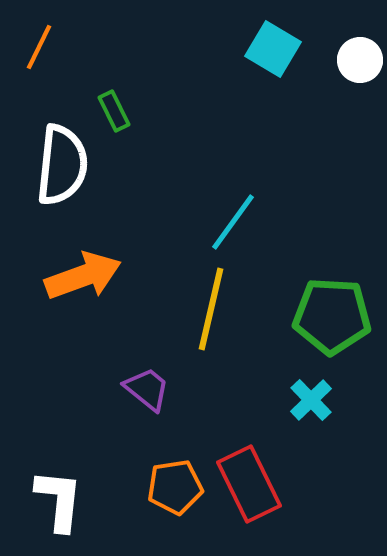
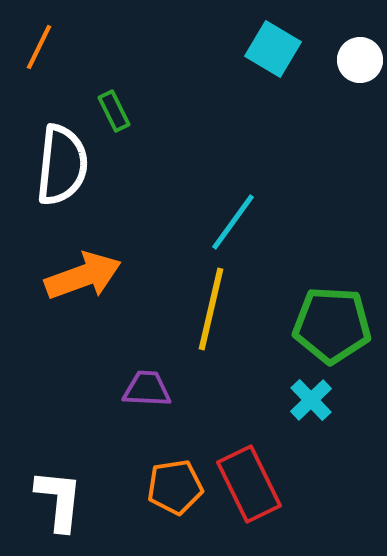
green pentagon: moved 9 px down
purple trapezoid: rotated 36 degrees counterclockwise
